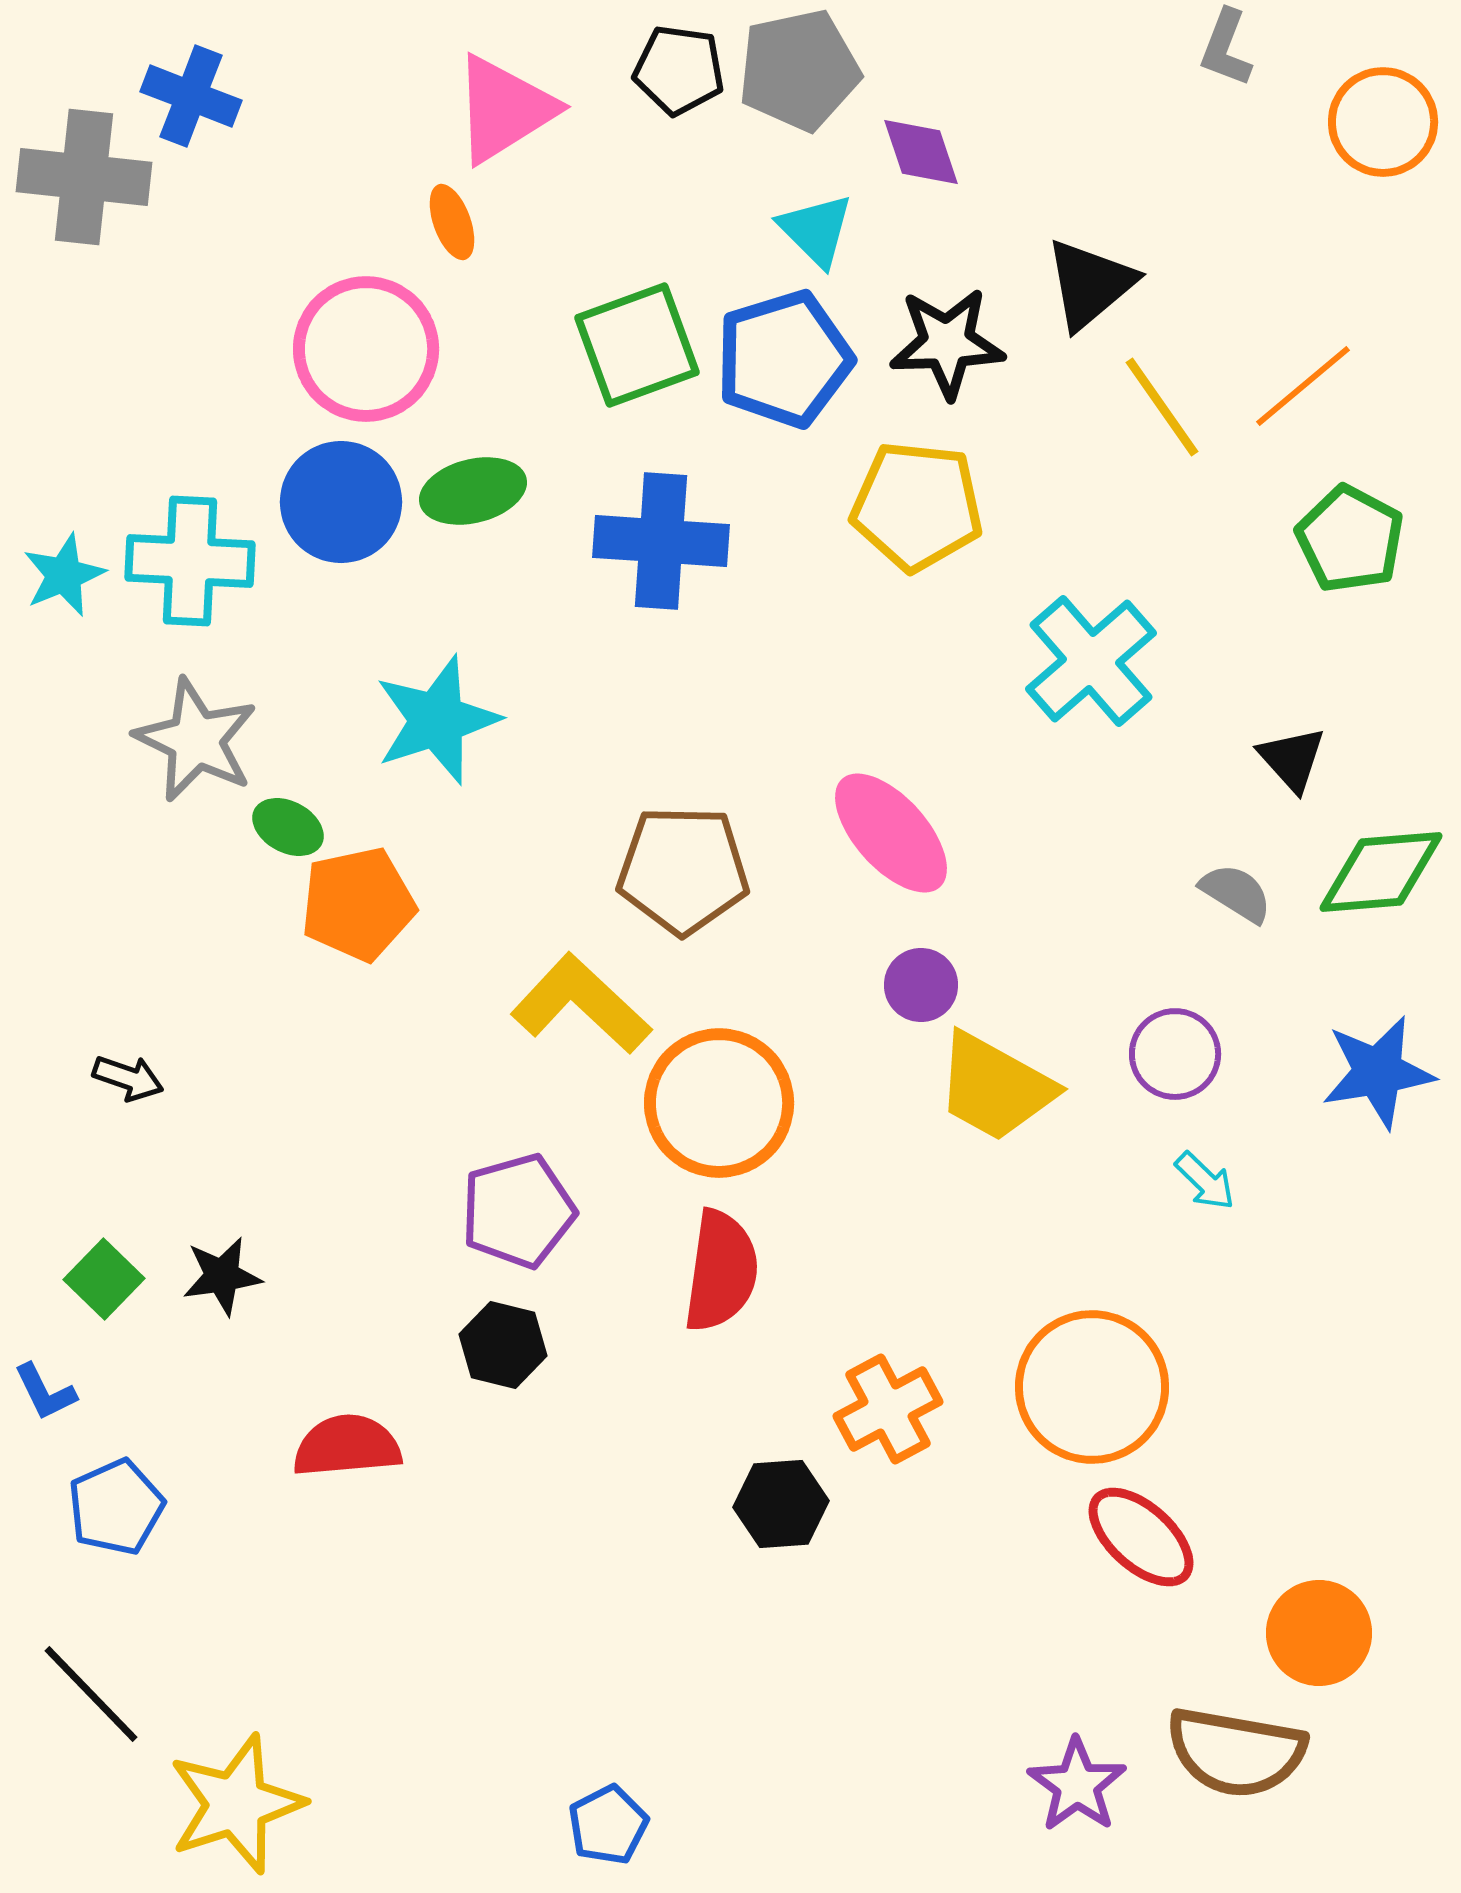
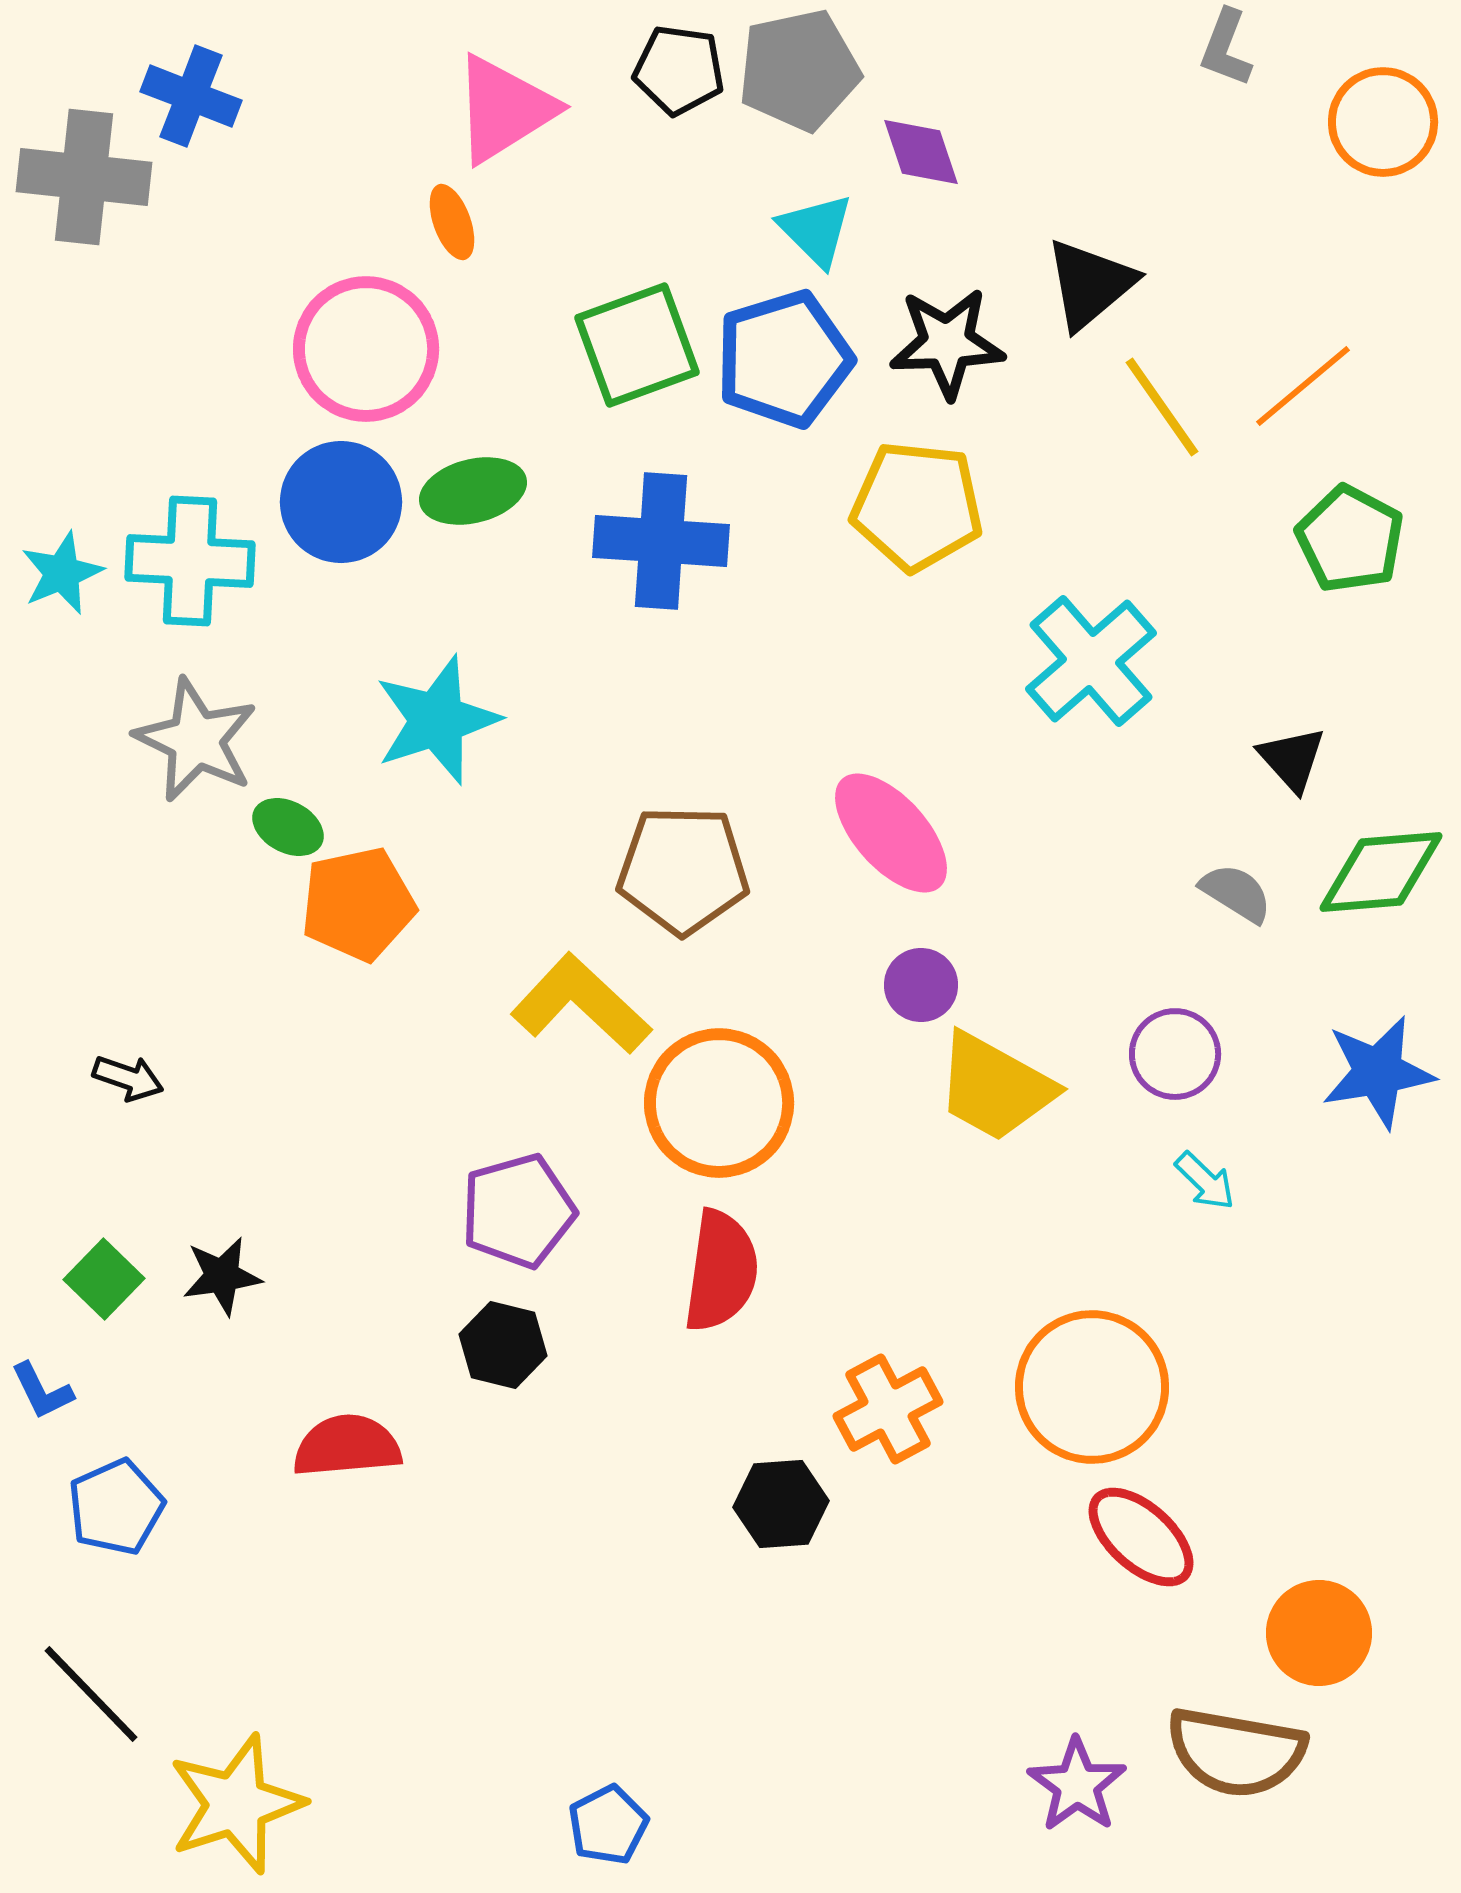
cyan star at (64, 575): moved 2 px left, 2 px up
blue L-shape at (45, 1392): moved 3 px left, 1 px up
